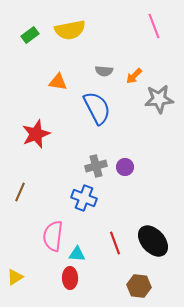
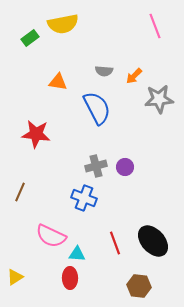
pink line: moved 1 px right
yellow semicircle: moved 7 px left, 6 px up
green rectangle: moved 3 px down
red star: rotated 28 degrees clockwise
pink semicircle: moved 2 px left; rotated 72 degrees counterclockwise
